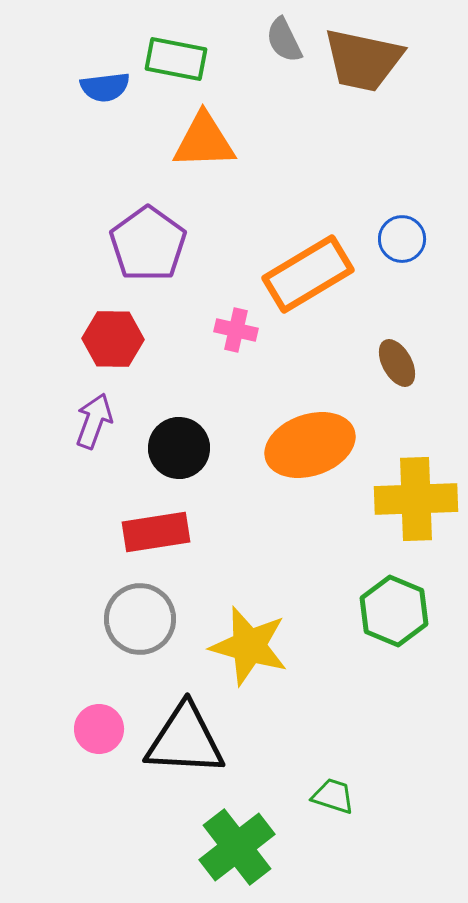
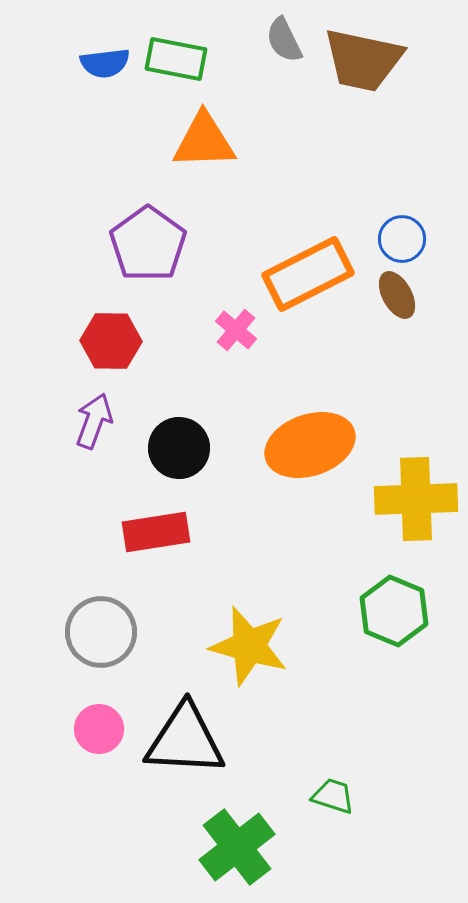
blue semicircle: moved 24 px up
orange rectangle: rotated 4 degrees clockwise
pink cross: rotated 27 degrees clockwise
red hexagon: moved 2 px left, 2 px down
brown ellipse: moved 68 px up
gray circle: moved 39 px left, 13 px down
